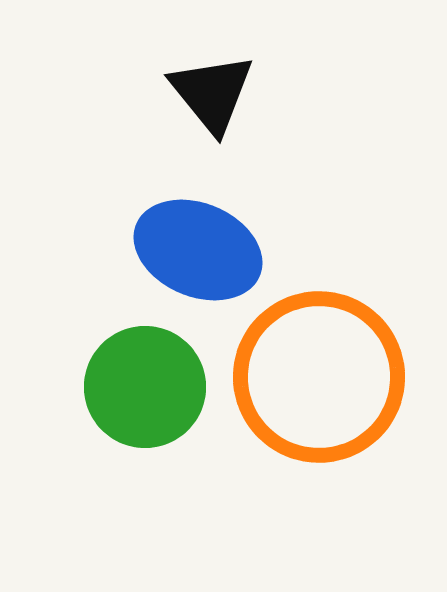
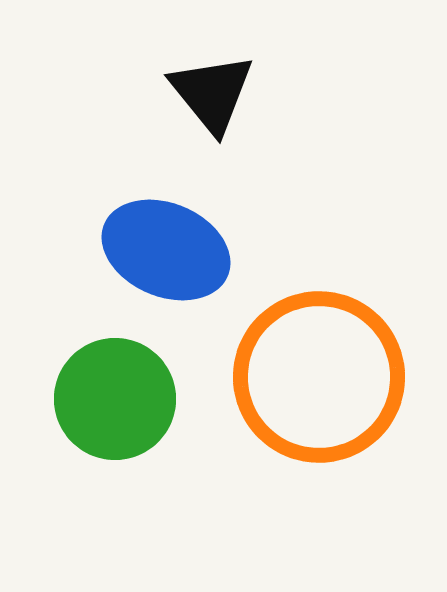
blue ellipse: moved 32 px left
green circle: moved 30 px left, 12 px down
